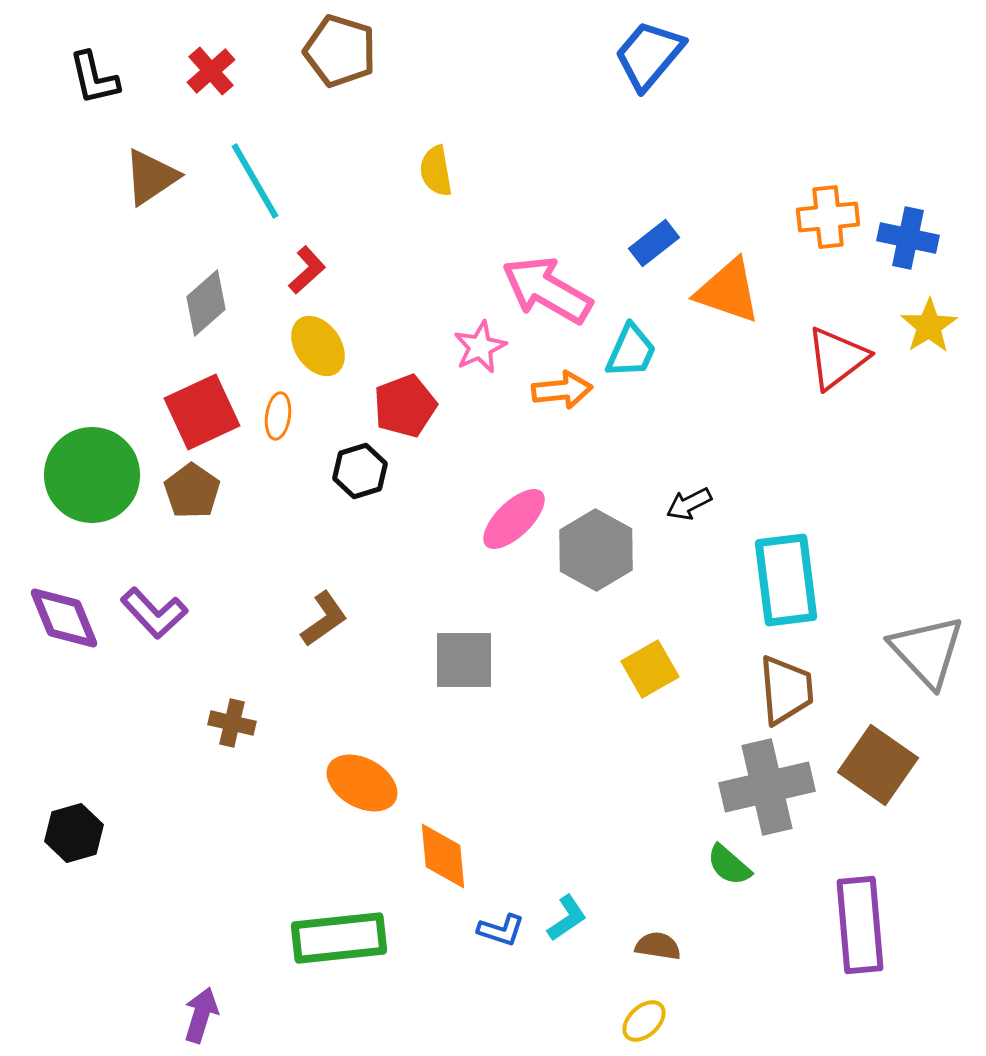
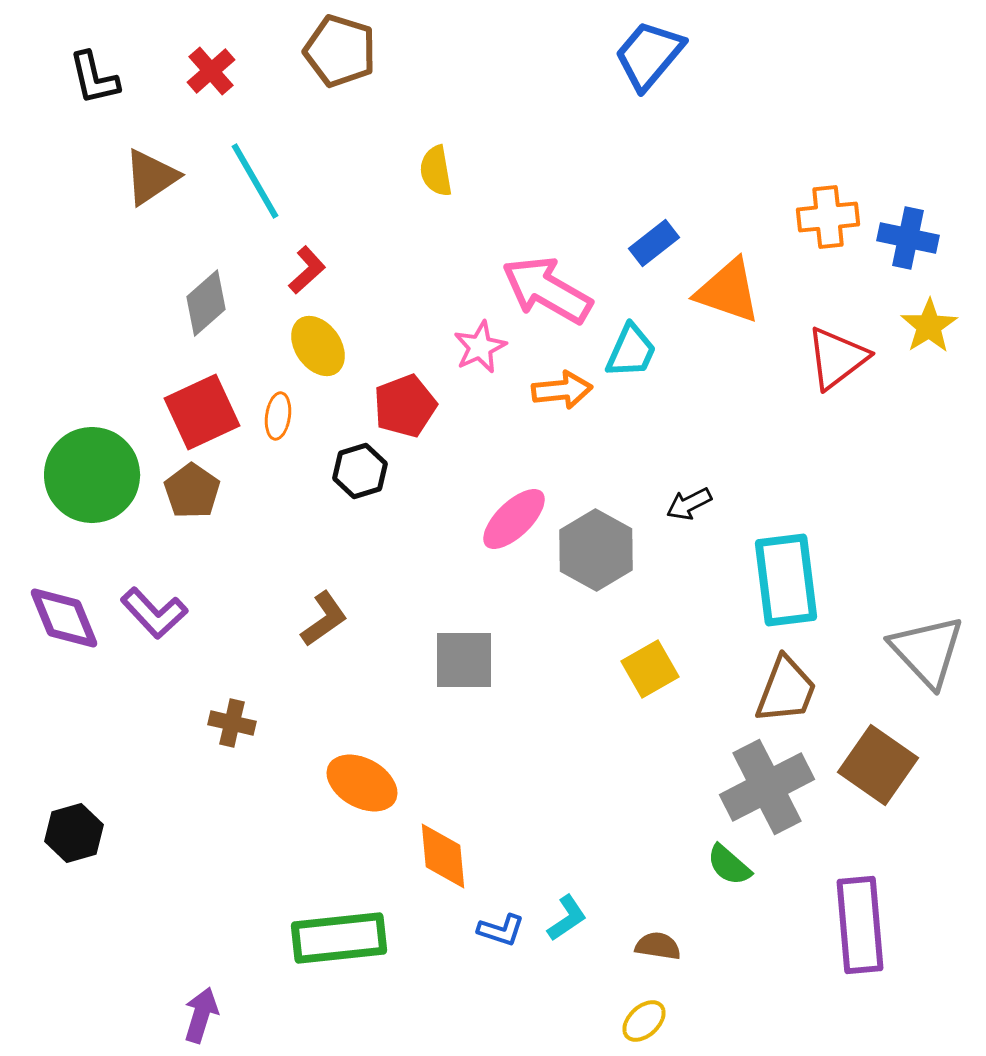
brown trapezoid at (786, 690): rotated 26 degrees clockwise
gray cross at (767, 787): rotated 14 degrees counterclockwise
